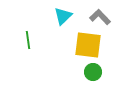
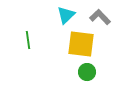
cyan triangle: moved 3 px right, 1 px up
yellow square: moved 7 px left, 1 px up
green circle: moved 6 px left
